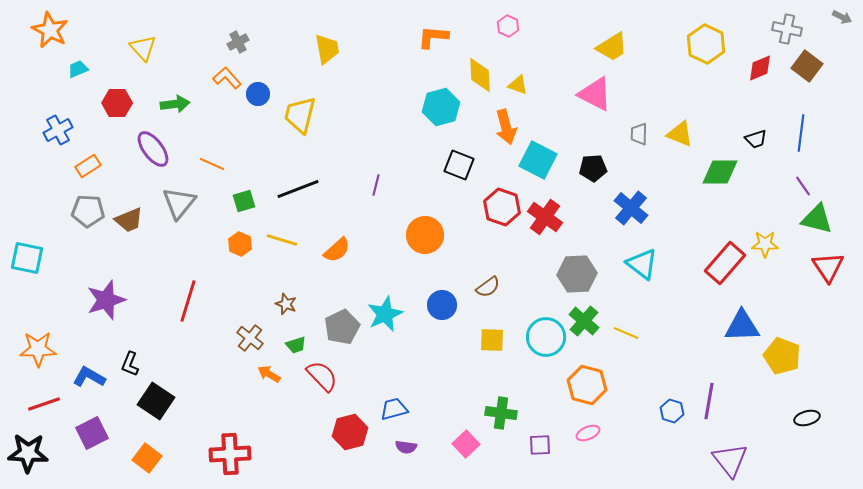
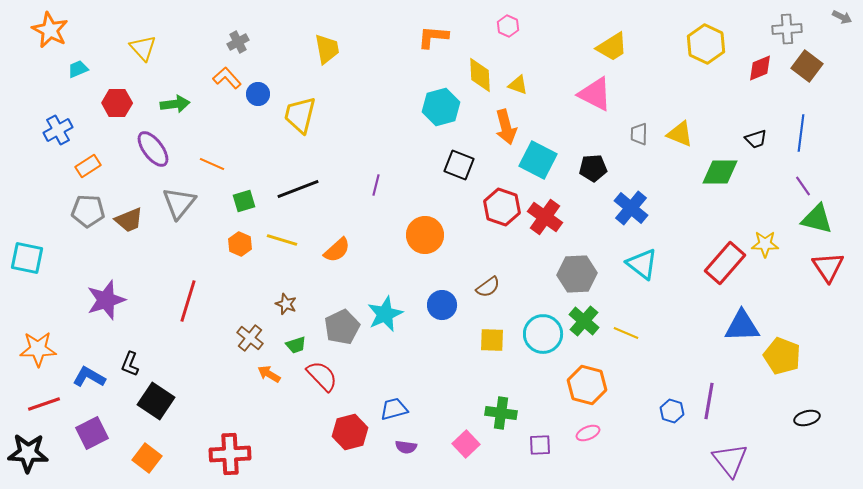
gray cross at (787, 29): rotated 16 degrees counterclockwise
cyan circle at (546, 337): moved 3 px left, 3 px up
